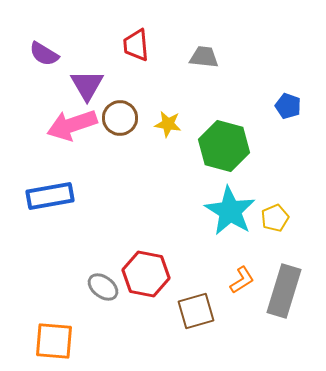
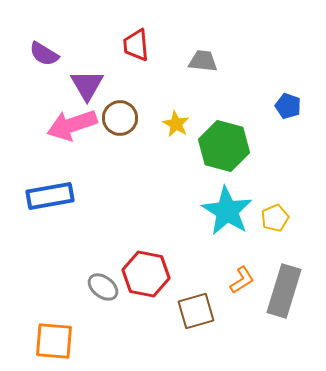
gray trapezoid: moved 1 px left, 4 px down
yellow star: moved 8 px right; rotated 20 degrees clockwise
cyan star: moved 3 px left
